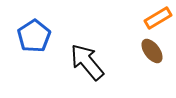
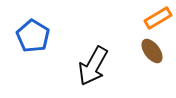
blue pentagon: moved 1 px left; rotated 8 degrees counterclockwise
black arrow: moved 6 px right, 4 px down; rotated 111 degrees counterclockwise
